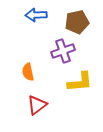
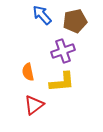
blue arrow: moved 6 px right; rotated 50 degrees clockwise
brown pentagon: moved 2 px left, 1 px up
yellow L-shape: moved 18 px left
red triangle: moved 3 px left
